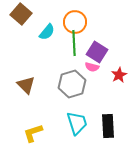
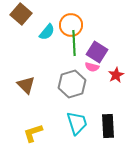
orange circle: moved 4 px left, 3 px down
red star: moved 3 px left
